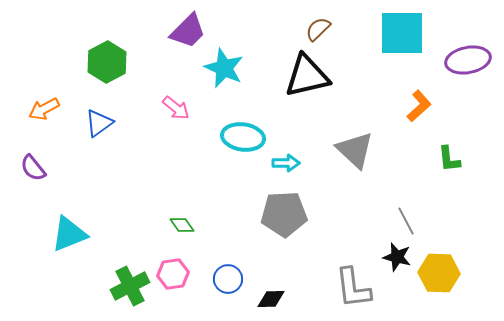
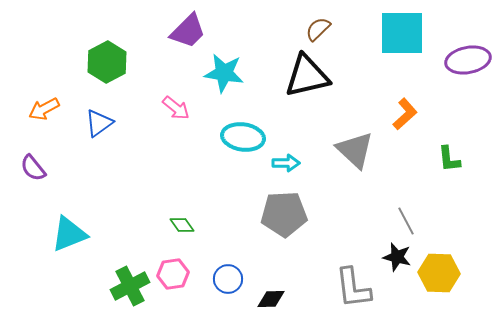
cyan star: moved 5 px down; rotated 15 degrees counterclockwise
orange L-shape: moved 14 px left, 8 px down
